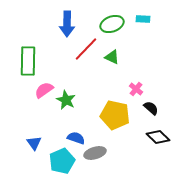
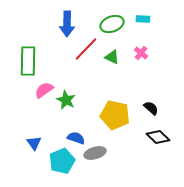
pink cross: moved 5 px right, 36 px up
